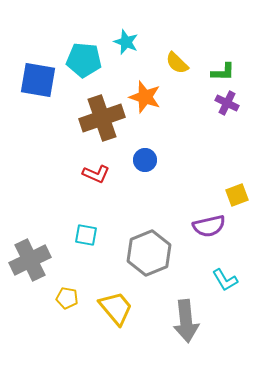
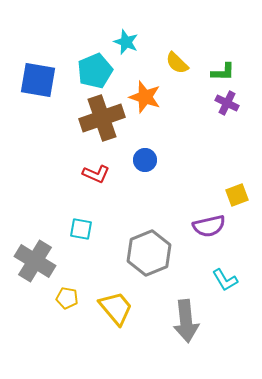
cyan pentagon: moved 11 px right, 11 px down; rotated 28 degrees counterclockwise
cyan square: moved 5 px left, 6 px up
gray cross: moved 5 px right, 1 px down; rotated 33 degrees counterclockwise
